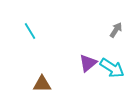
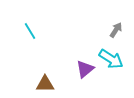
purple triangle: moved 3 px left, 6 px down
cyan arrow: moved 1 px left, 9 px up
brown triangle: moved 3 px right
